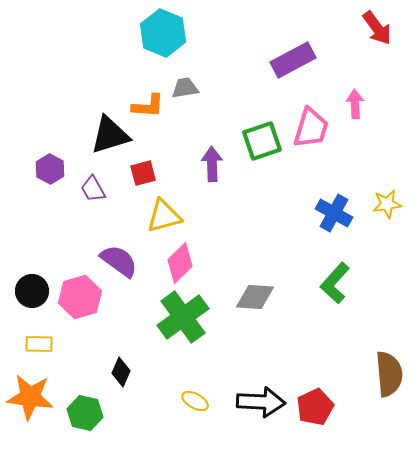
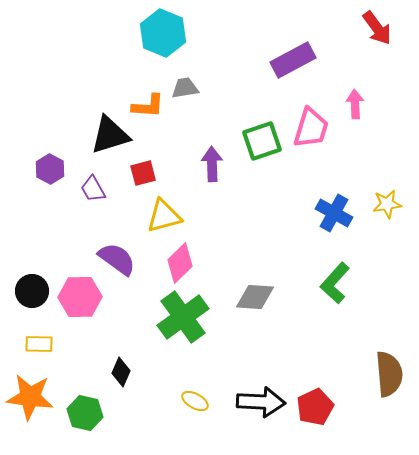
purple semicircle: moved 2 px left, 2 px up
pink hexagon: rotated 15 degrees clockwise
